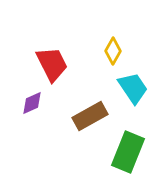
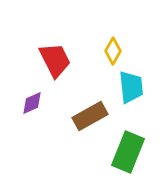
red trapezoid: moved 3 px right, 4 px up
cyan trapezoid: moved 2 px left, 1 px up; rotated 28 degrees clockwise
